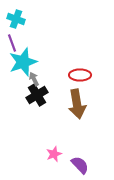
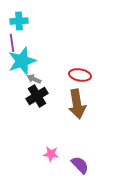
cyan cross: moved 3 px right, 2 px down; rotated 24 degrees counterclockwise
purple line: rotated 12 degrees clockwise
cyan star: moved 1 px left, 1 px up
red ellipse: rotated 10 degrees clockwise
gray arrow: rotated 40 degrees counterclockwise
black cross: moved 1 px down
pink star: moved 3 px left; rotated 28 degrees clockwise
